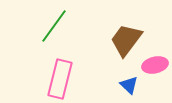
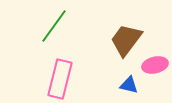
blue triangle: rotated 30 degrees counterclockwise
